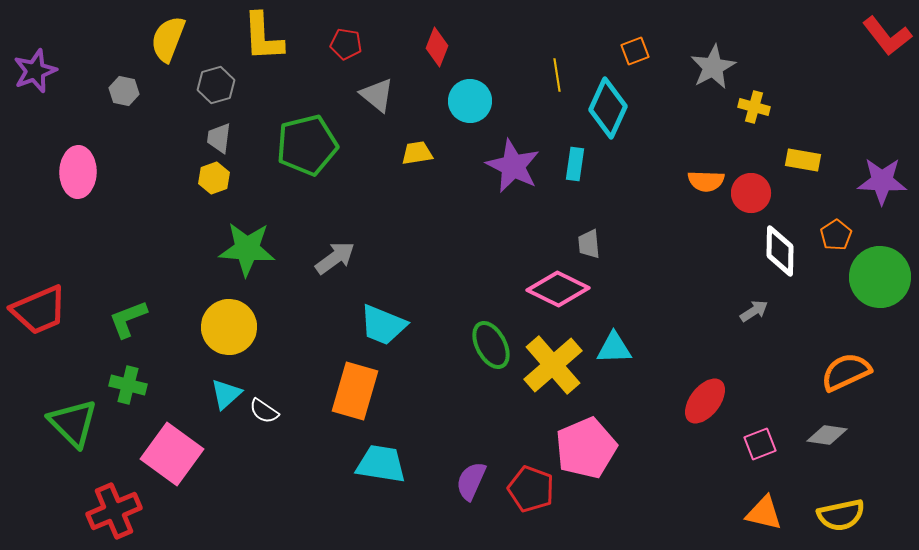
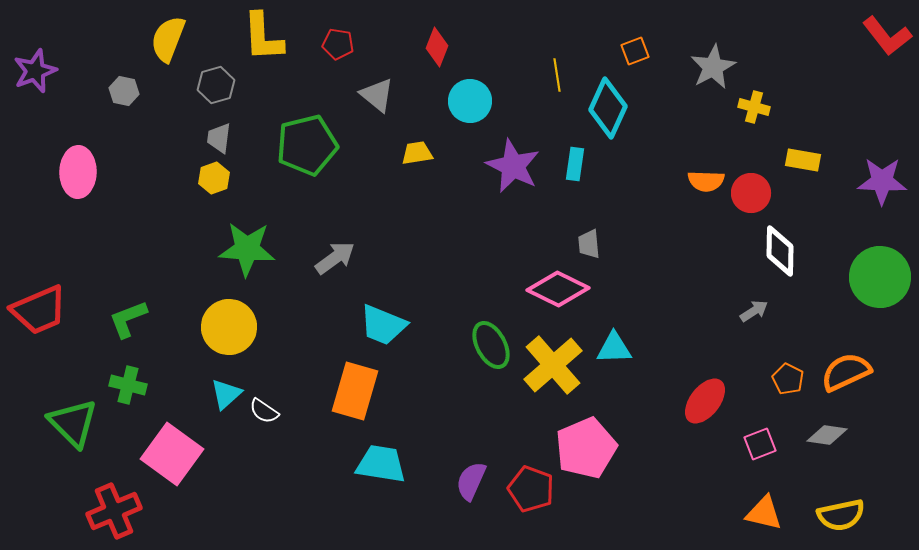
red pentagon at (346, 44): moved 8 px left
orange pentagon at (836, 235): moved 48 px left, 144 px down; rotated 12 degrees counterclockwise
